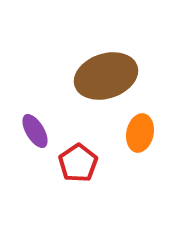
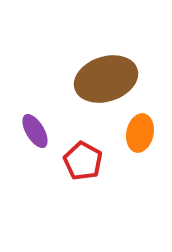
brown ellipse: moved 3 px down
red pentagon: moved 5 px right, 2 px up; rotated 9 degrees counterclockwise
